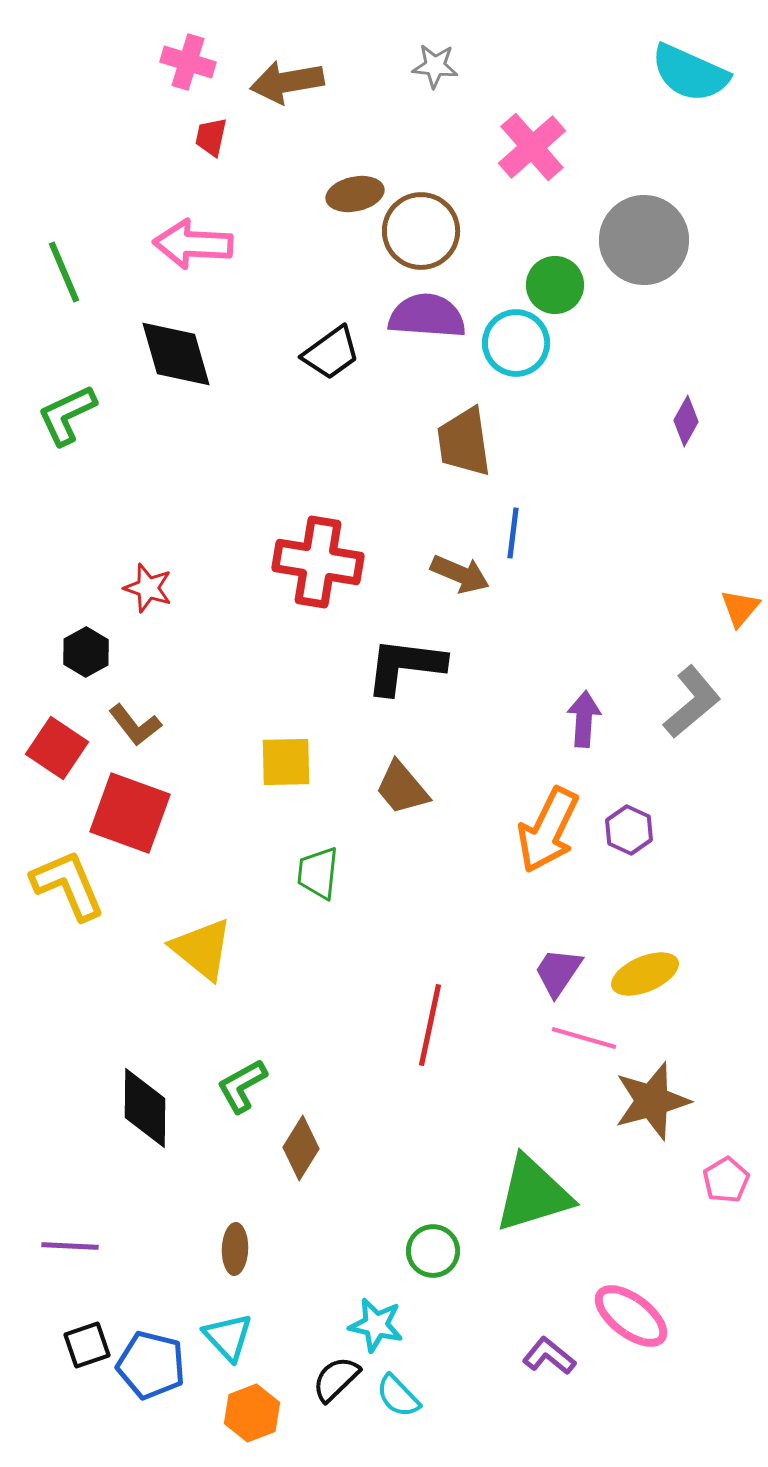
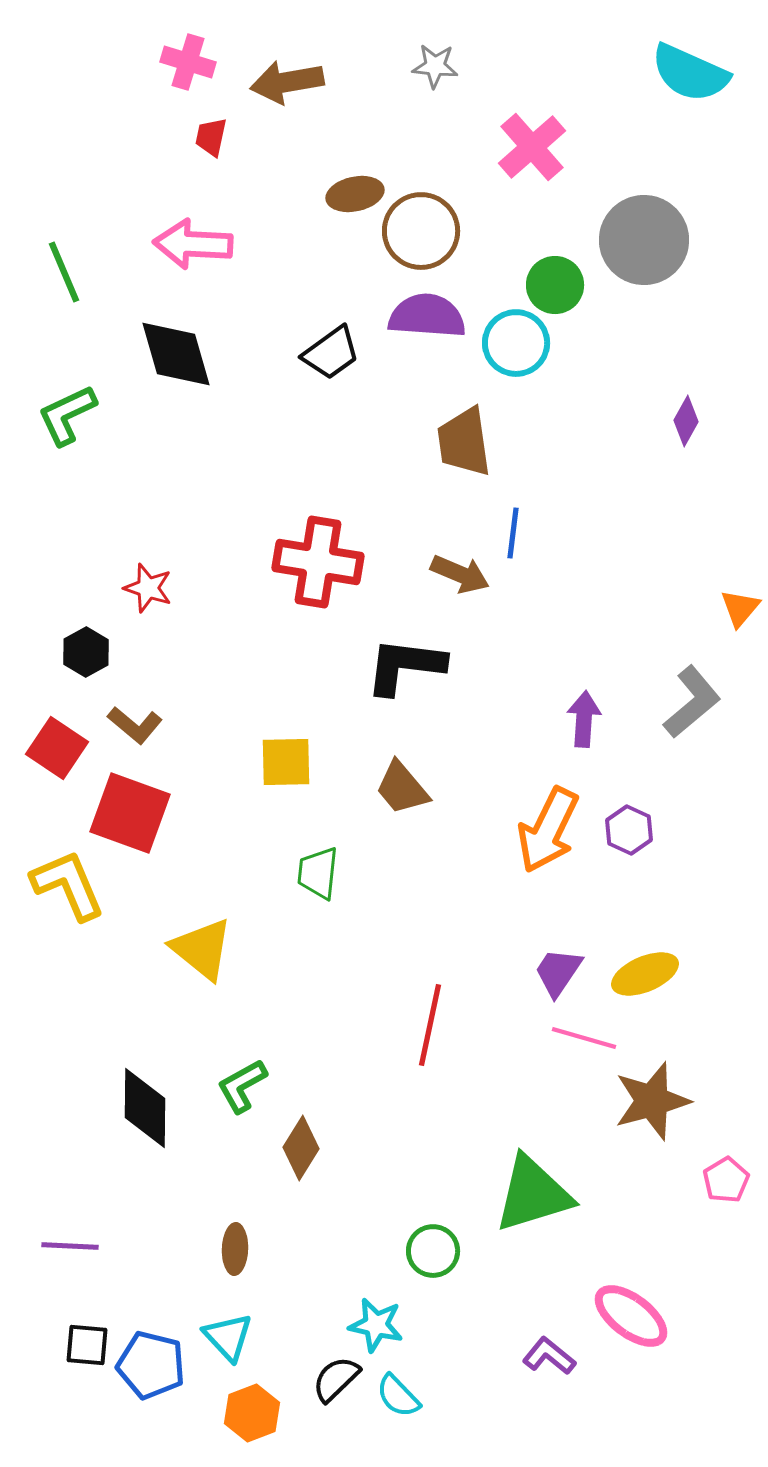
brown L-shape at (135, 725): rotated 12 degrees counterclockwise
black square at (87, 1345): rotated 24 degrees clockwise
